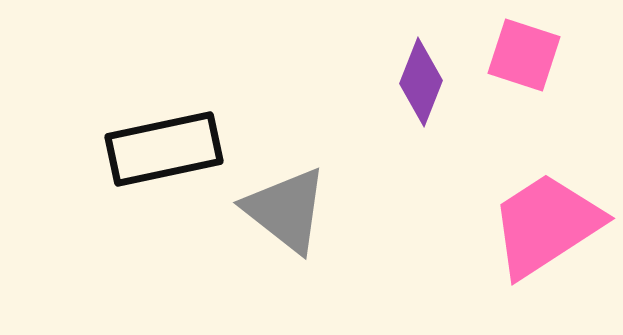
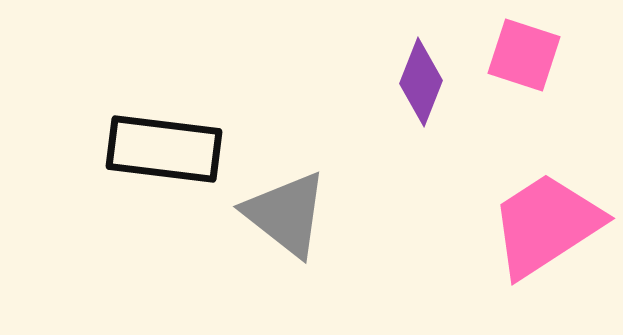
black rectangle: rotated 19 degrees clockwise
gray triangle: moved 4 px down
